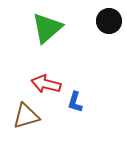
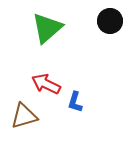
black circle: moved 1 px right
red arrow: rotated 12 degrees clockwise
brown triangle: moved 2 px left
